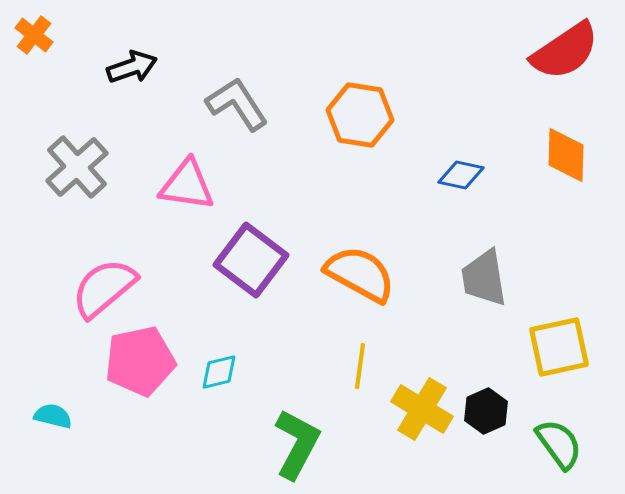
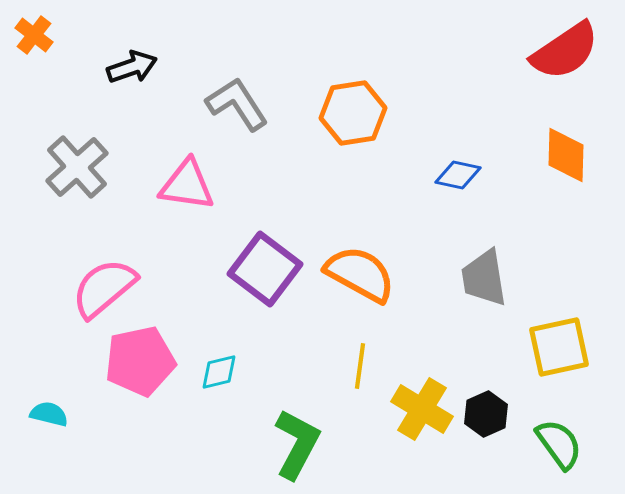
orange hexagon: moved 7 px left, 2 px up; rotated 18 degrees counterclockwise
blue diamond: moved 3 px left
purple square: moved 14 px right, 9 px down
black hexagon: moved 3 px down
cyan semicircle: moved 4 px left, 2 px up
